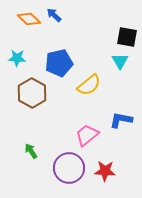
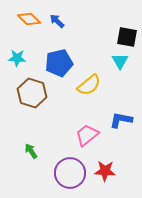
blue arrow: moved 3 px right, 6 px down
brown hexagon: rotated 12 degrees counterclockwise
purple circle: moved 1 px right, 5 px down
